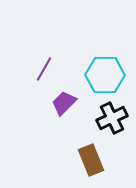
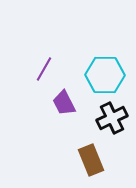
purple trapezoid: rotated 72 degrees counterclockwise
